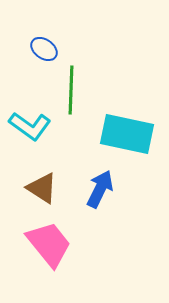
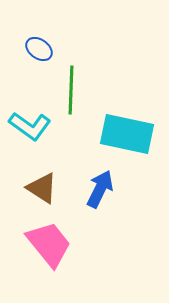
blue ellipse: moved 5 px left
